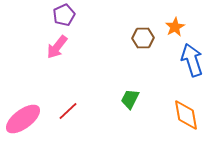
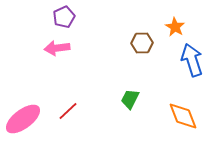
purple pentagon: moved 2 px down
orange star: rotated 12 degrees counterclockwise
brown hexagon: moved 1 px left, 5 px down
pink arrow: moved 1 px down; rotated 45 degrees clockwise
orange diamond: moved 3 px left, 1 px down; rotated 12 degrees counterclockwise
